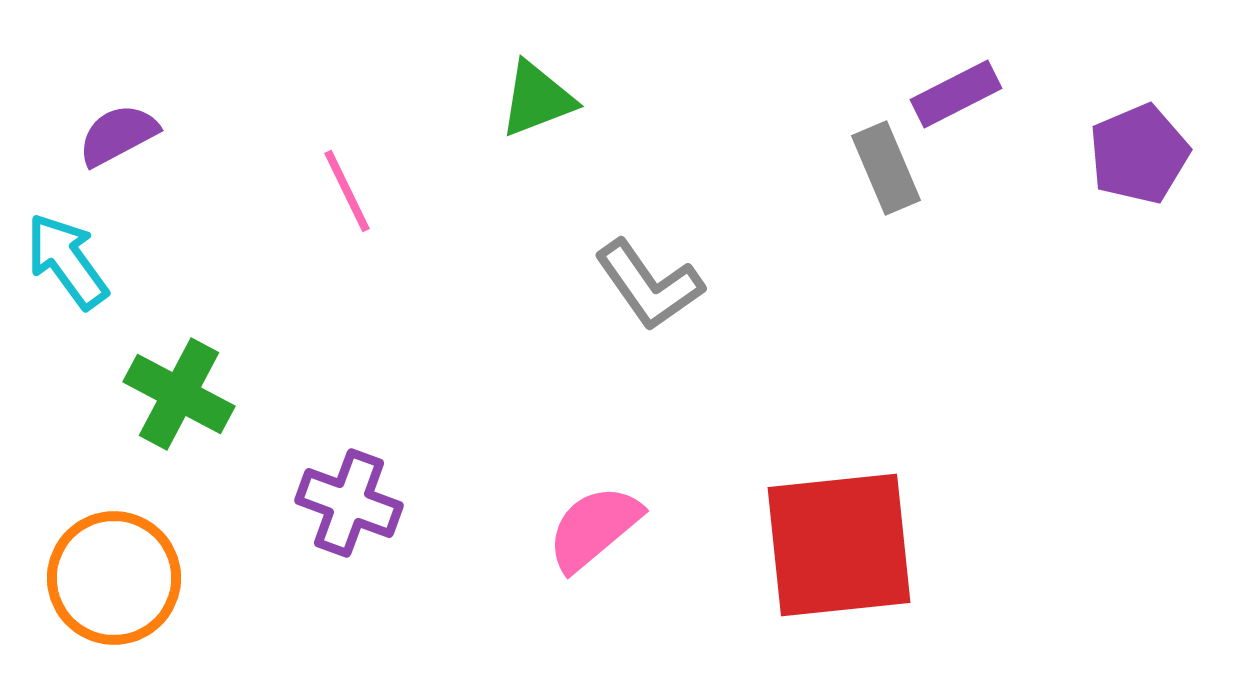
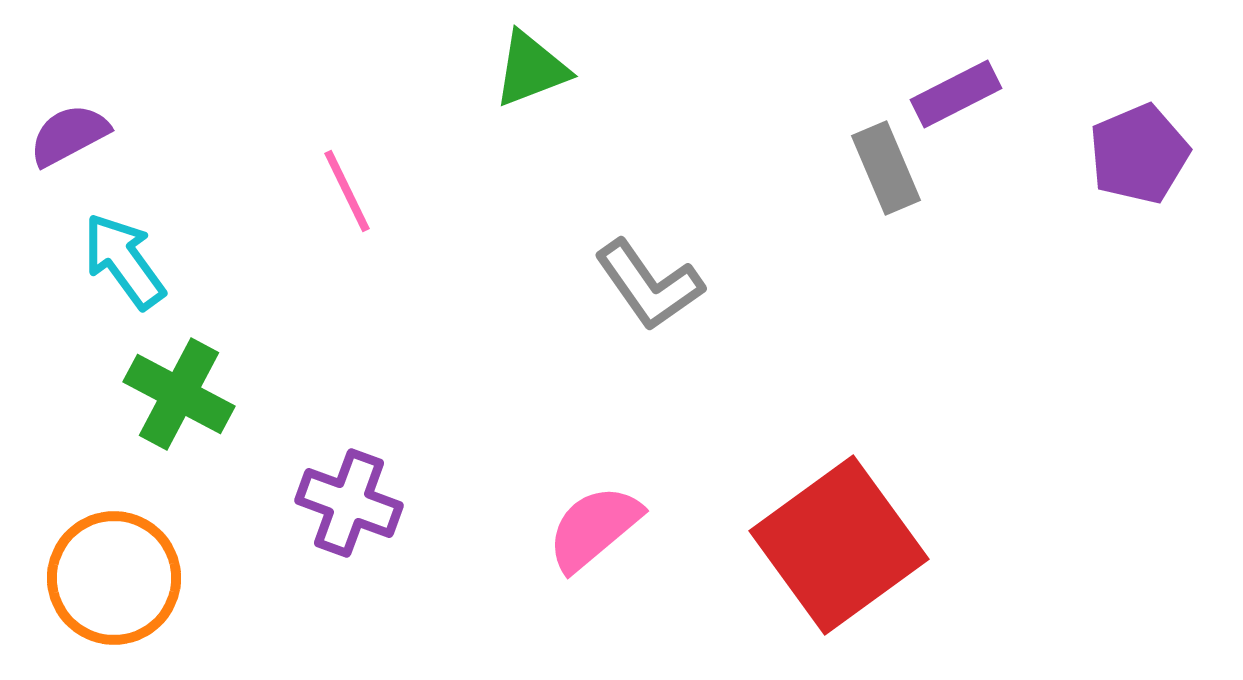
green triangle: moved 6 px left, 30 px up
purple semicircle: moved 49 px left
cyan arrow: moved 57 px right
red square: rotated 30 degrees counterclockwise
